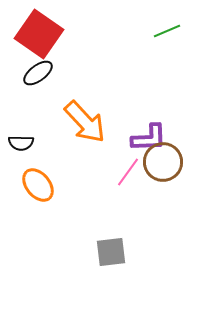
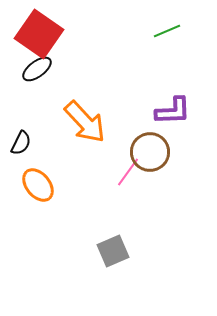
black ellipse: moved 1 px left, 4 px up
purple L-shape: moved 24 px right, 27 px up
black semicircle: rotated 65 degrees counterclockwise
brown circle: moved 13 px left, 10 px up
gray square: moved 2 px right, 1 px up; rotated 16 degrees counterclockwise
